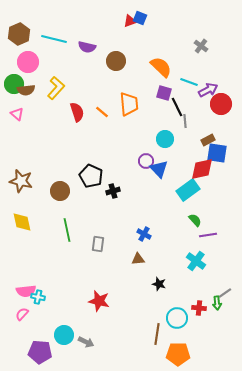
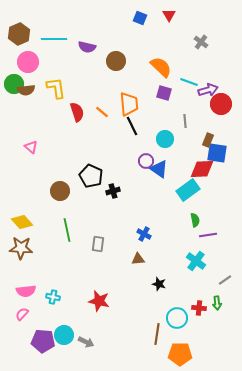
red triangle at (130, 21): moved 39 px right, 6 px up; rotated 40 degrees counterclockwise
cyan line at (54, 39): rotated 15 degrees counterclockwise
gray cross at (201, 46): moved 4 px up
yellow L-shape at (56, 88): rotated 50 degrees counterclockwise
purple arrow at (208, 90): rotated 12 degrees clockwise
black line at (177, 107): moved 45 px left, 19 px down
pink triangle at (17, 114): moved 14 px right, 33 px down
brown rectangle at (208, 140): rotated 40 degrees counterclockwise
blue triangle at (159, 169): rotated 12 degrees counterclockwise
red diamond at (202, 169): rotated 10 degrees clockwise
brown star at (21, 181): moved 67 px down; rotated 10 degrees counterclockwise
green semicircle at (195, 220): rotated 32 degrees clockwise
yellow diamond at (22, 222): rotated 30 degrees counterclockwise
gray line at (225, 293): moved 13 px up
cyan cross at (38, 297): moved 15 px right
purple pentagon at (40, 352): moved 3 px right, 11 px up
orange pentagon at (178, 354): moved 2 px right
